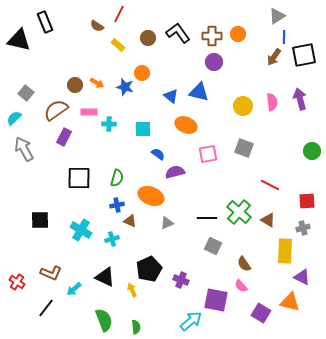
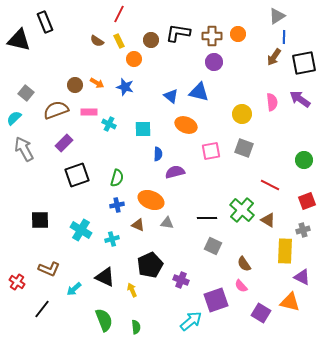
brown semicircle at (97, 26): moved 15 px down
black L-shape at (178, 33): rotated 45 degrees counterclockwise
brown circle at (148, 38): moved 3 px right, 2 px down
yellow rectangle at (118, 45): moved 1 px right, 4 px up; rotated 24 degrees clockwise
black square at (304, 55): moved 8 px down
orange circle at (142, 73): moved 8 px left, 14 px up
purple arrow at (300, 99): rotated 40 degrees counterclockwise
yellow circle at (243, 106): moved 1 px left, 8 px down
brown semicircle at (56, 110): rotated 15 degrees clockwise
cyan cross at (109, 124): rotated 24 degrees clockwise
purple rectangle at (64, 137): moved 6 px down; rotated 18 degrees clockwise
green circle at (312, 151): moved 8 px left, 9 px down
blue semicircle at (158, 154): rotated 56 degrees clockwise
pink square at (208, 154): moved 3 px right, 3 px up
black square at (79, 178): moved 2 px left, 3 px up; rotated 20 degrees counterclockwise
orange ellipse at (151, 196): moved 4 px down
red square at (307, 201): rotated 18 degrees counterclockwise
green cross at (239, 212): moved 3 px right, 2 px up
brown triangle at (130, 221): moved 8 px right, 4 px down
gray triangle at (167, 223): rotated 32 degrees clockwise
gray cross at (303, 228): moved 2 px down
black pentagon at (149, 269): moved 1 px right, 4 px up
brown L-shape at (51, 273): moved 2 px left, 4 px up
purple square at (216, 300): rotated 30 degrees counterclockwise
black line at (46, 308): moved 4 px left, 1 px down
